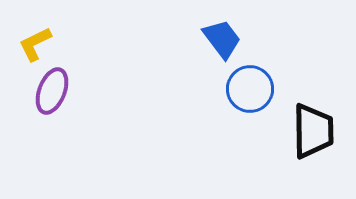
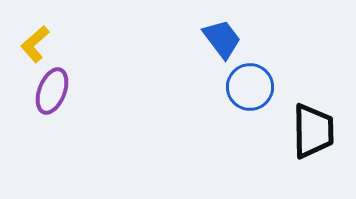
yellow L-shape: rotated 15 degrees counterclockwise
blue circle: moved 2 px up
